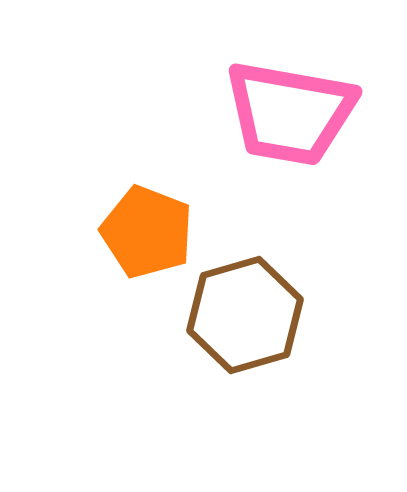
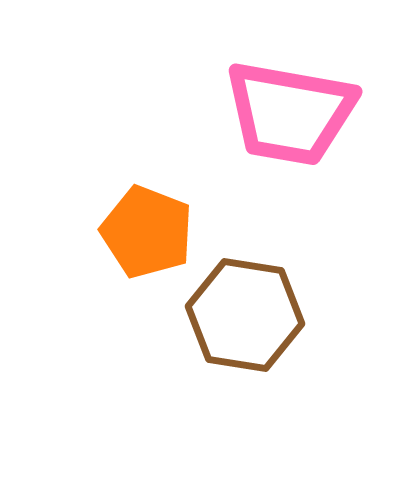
brown hexagon: rotated 25 degrees clockwise
